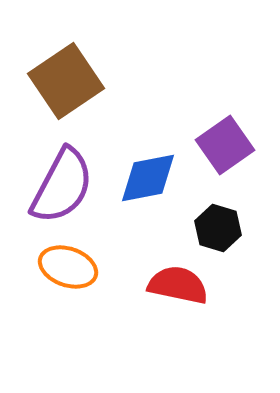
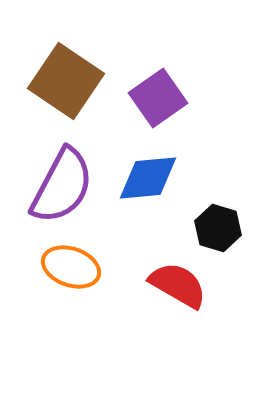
brown square: rotated 22 degrees counterclockwise
purple square: moved 67 px left, 47 px up
blue diamond: rotated 6 degrees clockwise
orange ellipse: moved 3 px right
red semicircle: rotated 18 degrees clockwise
